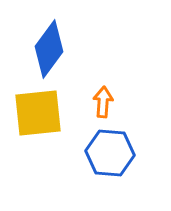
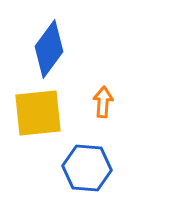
blue hexagon: moved 23 px left, 15 px down
